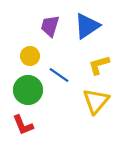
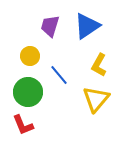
yellow L-shape: rotated 45 degrees counterclockwise
blue line: rotated 15 degrees clockwise
green circle: moved 2 px down
yellow triangle: moved 2 px up
